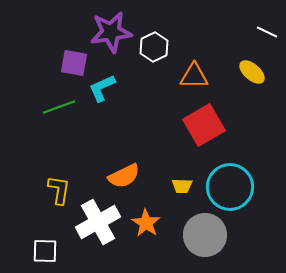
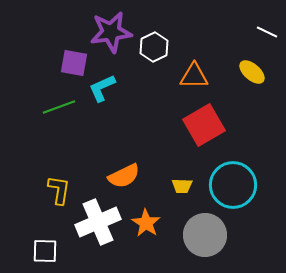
cyan circle: moved 3 px right, 2 px up
white cross: rotated 6 degrees clockwise
